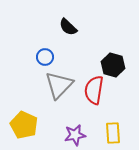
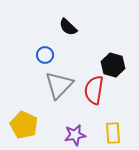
blue circle: moved 2 px up
